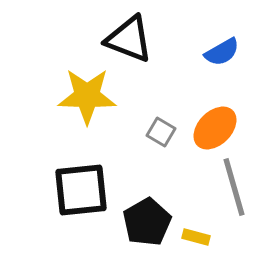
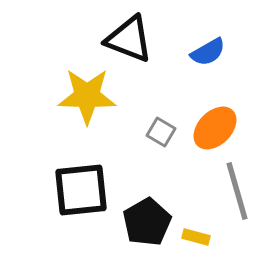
blue semicircle: moved 14 px left
gray line: moved 3 px right, 4 px down
